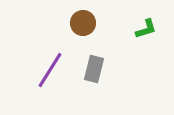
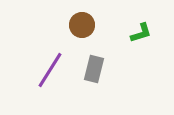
brown circle: moved 1 px left, 2 px down
green L-shape: moved 5 px left, 4 px down
